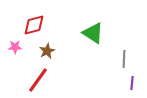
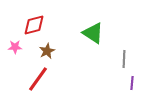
red line: moved 1 px up
